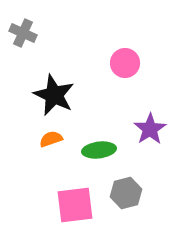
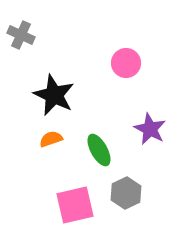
gray cross: moved 2 px left, 2 px down
pink circle: moved 1 px right
purple star: rotated 12 degrees counterclockwise
green ellipse: rotated 68 degrees clockwise
gray hexagon: rotated 12 degrees counterclockwise
pink square: rotated 6 degrees counterclockwise
